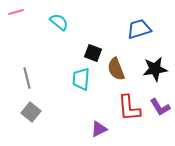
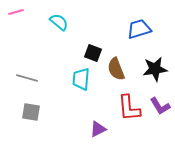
gray line: rotated 60 degrees counterclockwise
purple L-shape: moved 1 px up
gray square: rotated 30 degrees counterclockwise
purple triangle: moved 1 px left
